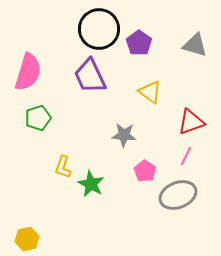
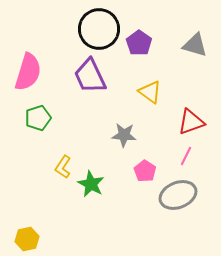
yellow L-shape: rotated 15 degrees clockwise
